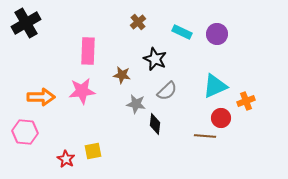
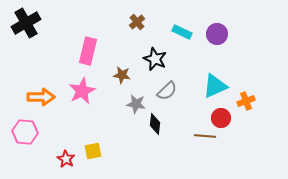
brown cross: moved 1 px left
pink rectangle: rotated 12 degrees clockwise
pink star: rotated 20 degrees counterclockwise
